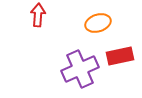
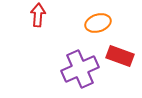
red rectangle: rotated 32 degrees clockwise
